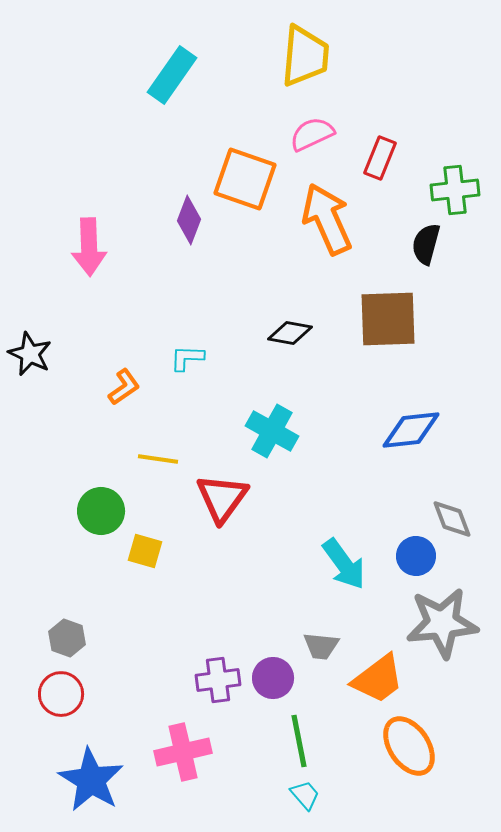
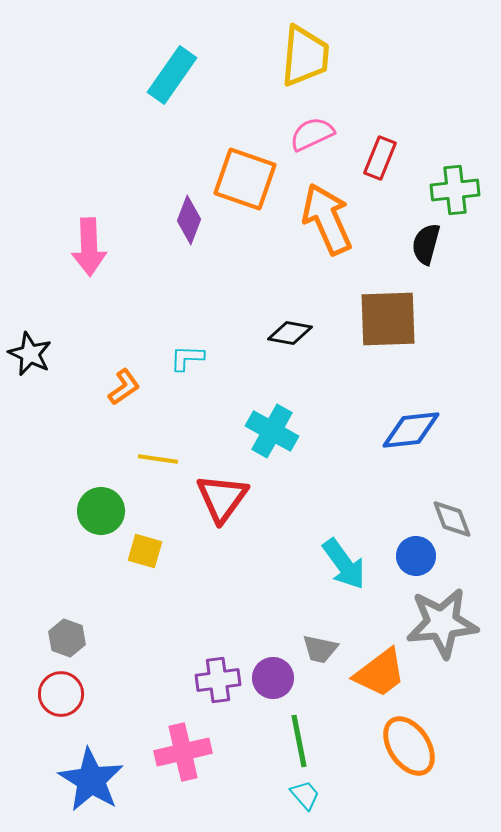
gray trapezoid: moved 1 px left, 3 px down; rotated 6 degrees clockwise
orange trapezoid: moved 2 px right, 6 px up
